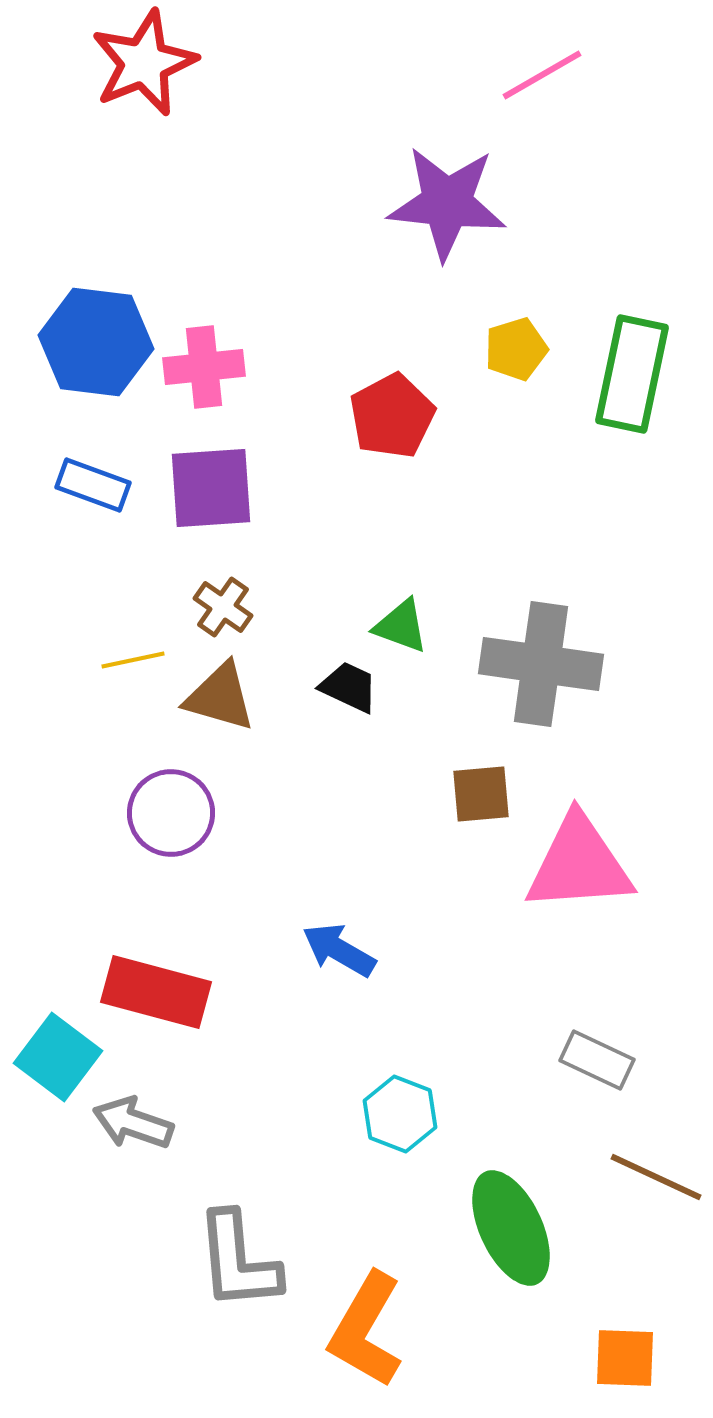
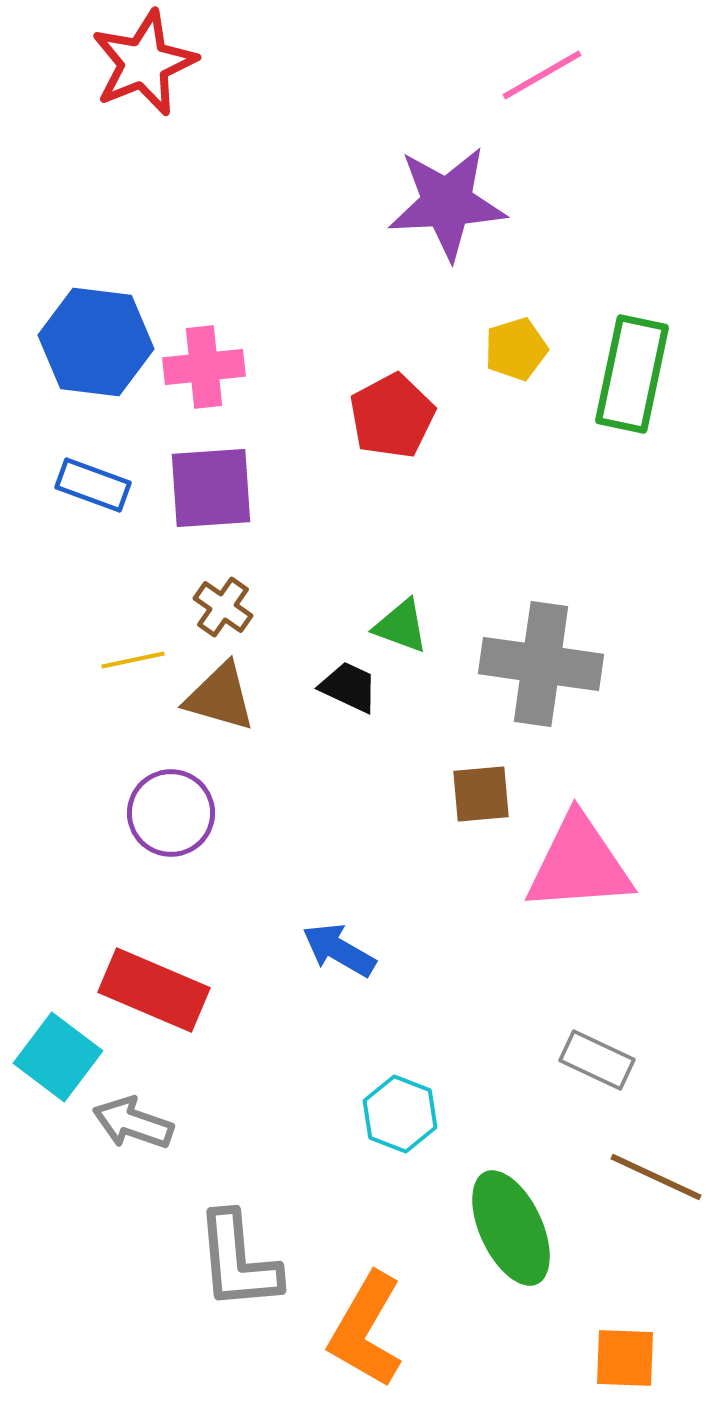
purple star: rotated 9 degrees counterclockwise
red rectangle: moved 2 px left, 2 px up; rotated 8 degrees clockwise
